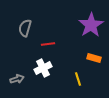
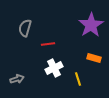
white cross: moved 11 px right
